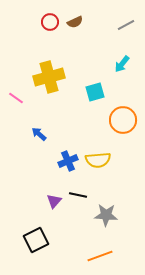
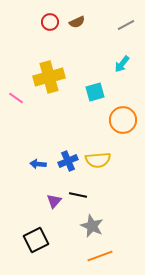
brown semicircle: moved 2 px right
blue arrow: moved 1 px left, 30 px down; rotated 35 degrees counterclockwise
gray star: moved 14 px left, 11 px down; rotated 20 degrees clockwise
